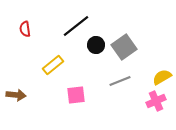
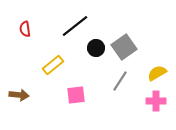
black line: moved 1 px left
black circle: moved 3 px down
yellow semicircle: moved 5 px left, 4 px up
gray line: rotated 35 degrees counterclockwise
brown arrow: moved 3 px right
pink cross: rotated 24 degrees clockwise
